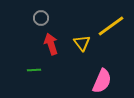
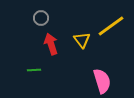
yellow triangle: moved 3 px up
pink semicircle: rotated 40 degrees counterclockwise
